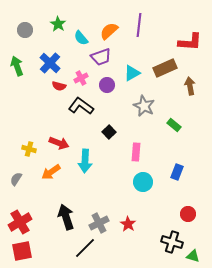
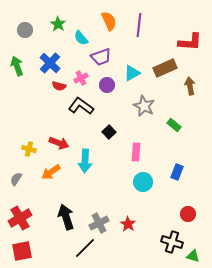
orange semicircle: moved 10 px up; rotated 108 degrees clockwise
red cross: moved 4 px up
